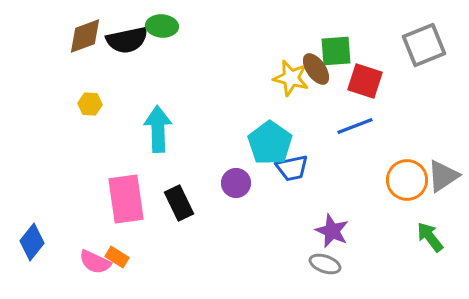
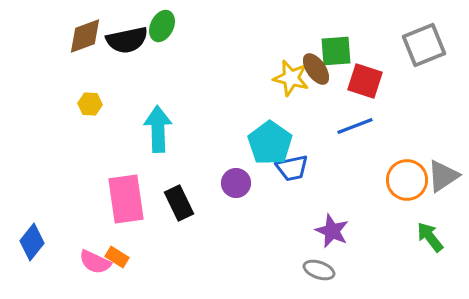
green ellipse: rotated 68 degrees counterclockwise
gray ellipse: moved 6 px left, 6 px down
